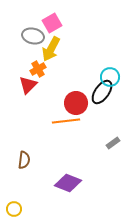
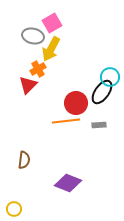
gray rectangle: moved 14 px left, 18 px up; rotated 32 degrees clockwise
